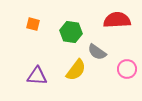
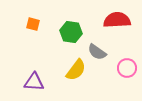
pink circle: moved 1 px up
purple triangle: moved 3 px left, 6 px down
